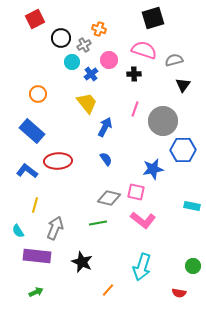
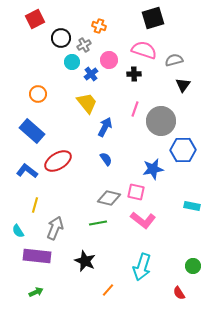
orange cross: moved 3 px up
gray circle: moved 2 px left
red ellipse: rotated 28 degrees counterclockwise
black star: moved 3 px right, 1 px up
red semicircle: rotated 48 degrees clockwise
